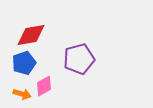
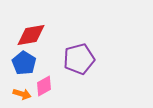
blue pentagon: rotated 20 degrees counterclockwise
